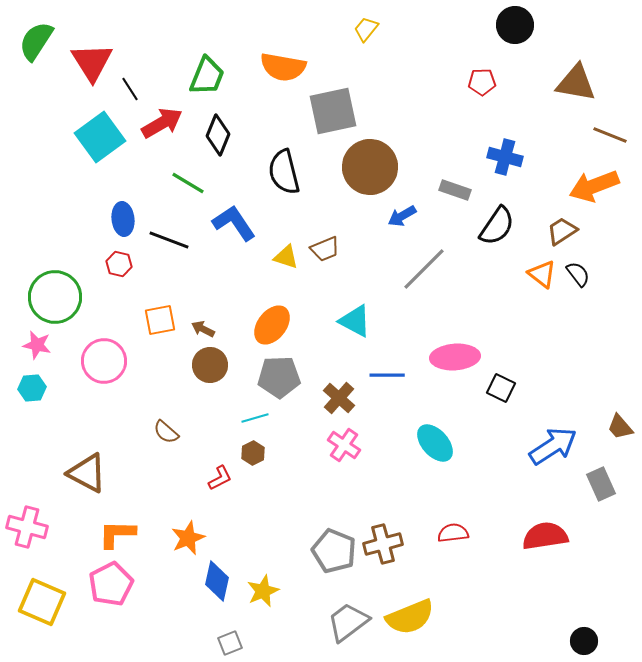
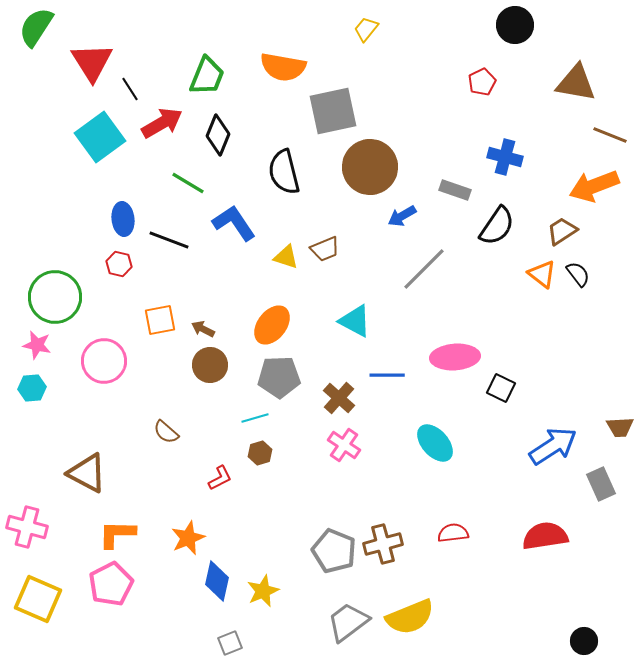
green semicircle at (36, 41): moved 14 px up
red pentagon at (482, 82): rotated 24 degrees counterclockwise
brown trapezoid at (620, 427): rotated 52 degrees counterclockwise
brown hexagon at (253, 453): moved 7 px right; rotated 10 degrees clockwise
yellow square at (42, 602): moved 4 px left, 3 px up
